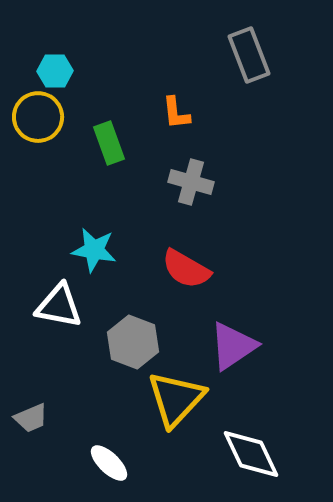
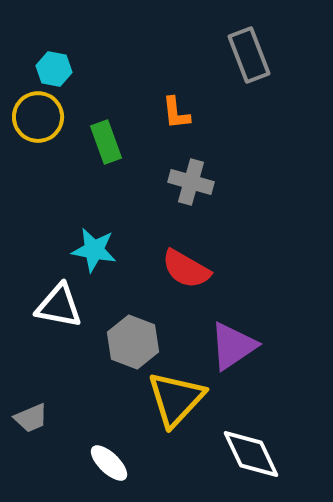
cyan hexagon: moved 1 px left, 2 px up; rotated 12 degrees clockwise
green rectangle: moved 3 px left, 1 px up
